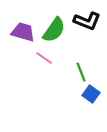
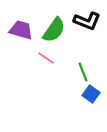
purple trapezoid: moved 2 px left, 2 px up
pink line: moved 2 px right
green line: moved 2 px right
